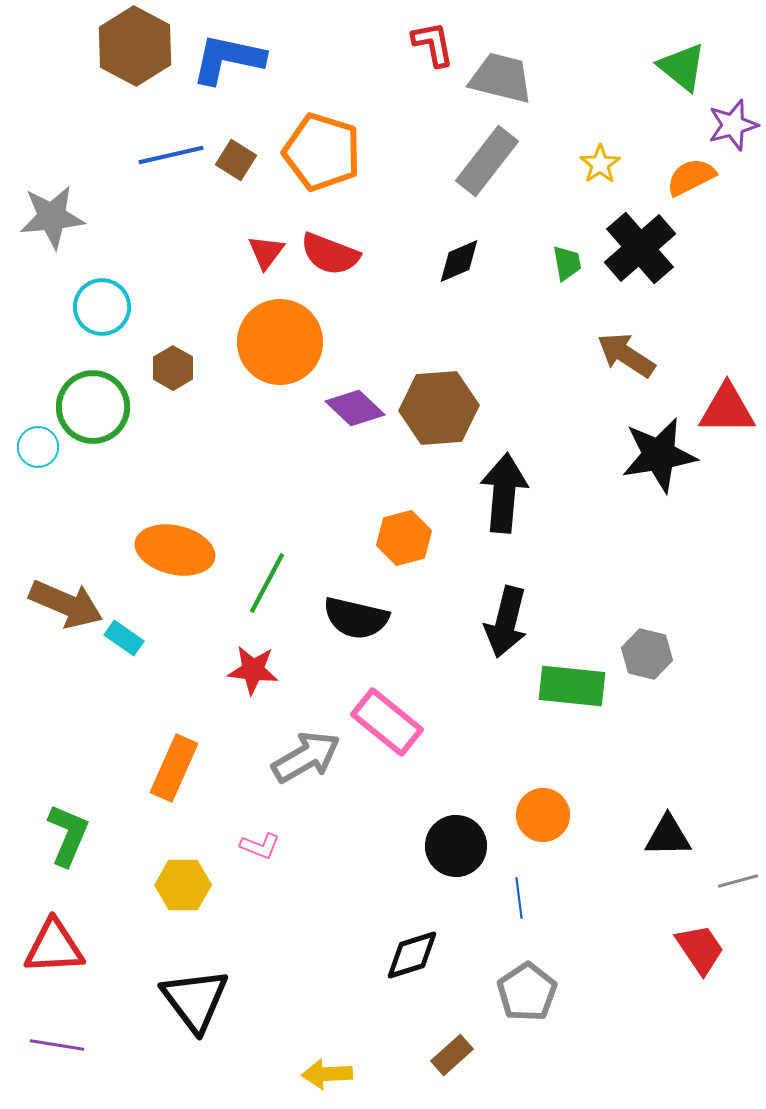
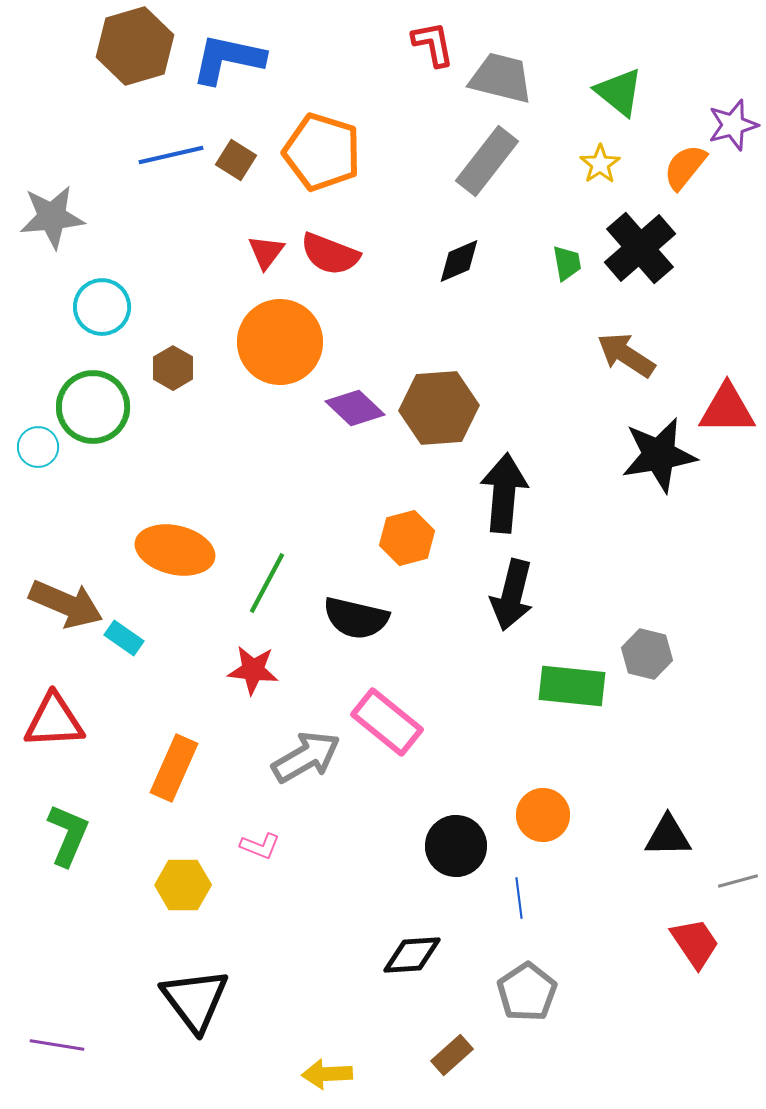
brown hexagon at (135, 46): rotated 16 degrees clockwise
green triangle at (682, 67): moved 63 px left, 25 px down
orange semicircle at (691, 177): moved 6 px left, 10 px up; rotated 24 degrees counterclockwise
orange hexagon at (404, 538): moved 3 px right
black arrow at (506, 622): moved 6 px right, 27 px up
red triangle at (54, 947): moved 226 px up
red trapezoid at (700, 949): moved 5 px left, 6 px up
black diamond at (412, 955): rotated 14 degrees clockwise
